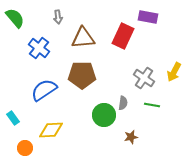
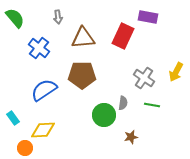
yellow arrow: moved 2 px right
yellow diamond: moved 8 px left
